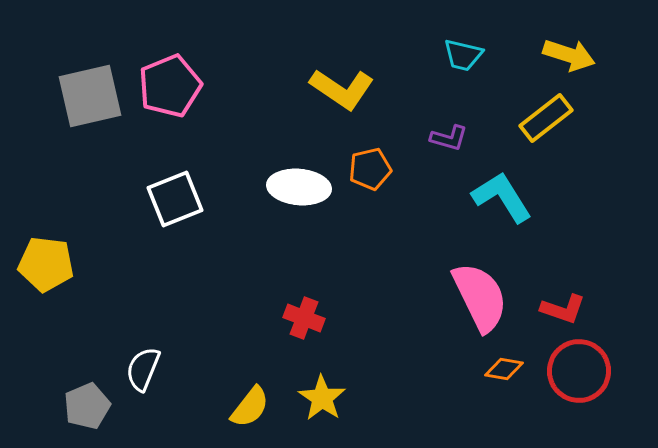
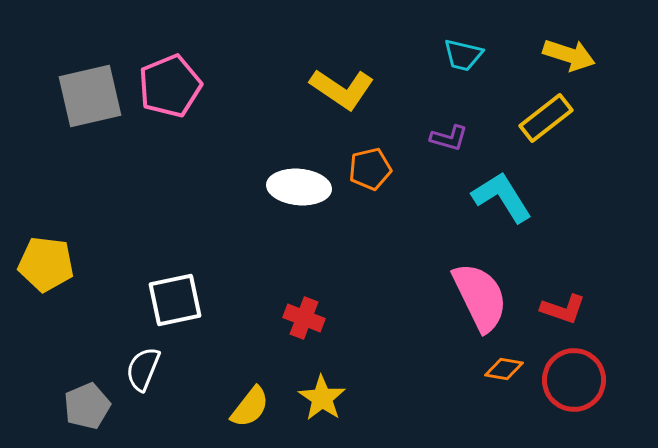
white square: moved 101 px down; rotated 10 degrees clockwise
red circle: moved 5 px left, 9 px down
